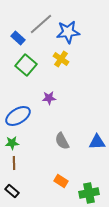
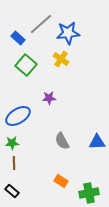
blue star: moved 1 px down
